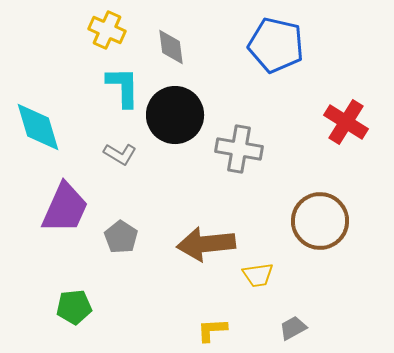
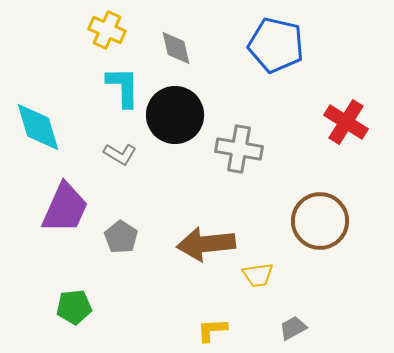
gray diamond: moved 5 px right, 1 px down; rotated 6 degrees counterclockwise
